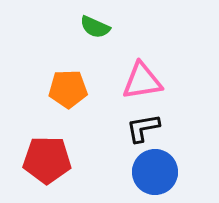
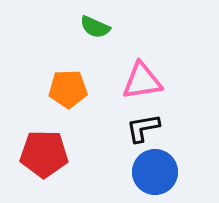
red pentagon: moved 3 px left, 6 px up
